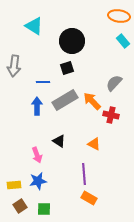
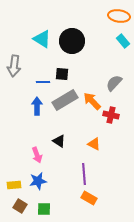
cyan triangle: moved 8 px right, 13 px down
black square: moved 5 px left, 6 px down; rotated 24 degrees clockwise
brown square: rotated 24 degrees counterclockwise
